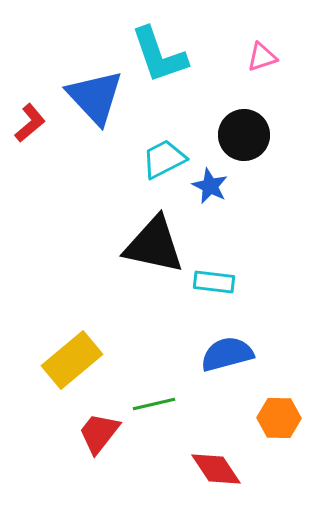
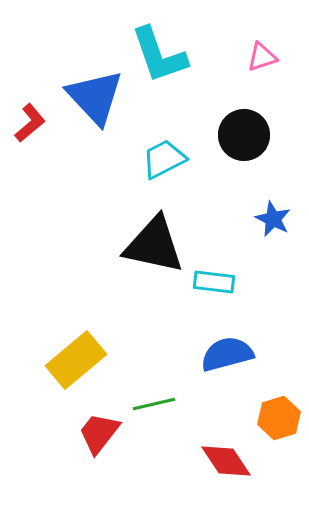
blue star: moved 63 px right, 33 px down
yellow rectangle: moved 4 px right
orange hexagon: rotated 18 degrees counterclockwise
red diamond: moved 10 px right, 8 px up
